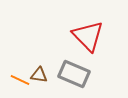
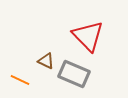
brown triangle: moved 7 px right, 14 px up; rotated 18 degrees clockwise
